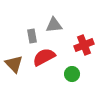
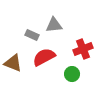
gray rectangle: moved 1 px up; rotated 56 degrees counterclockwise
red cross: moved 1 px left, 4 px down
brown triangle: moved 1 px left, 1 px up; rotated 24 degrees counterclockwise
